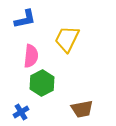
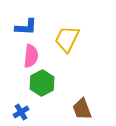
blue L-shape: moved 1 px right, 8 px down; rotated 15 degrees clockwise
brown trapezoid: rotated 80 degrees clockwise
